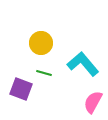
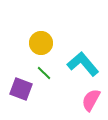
green line: rotated 28 degrees clockwise
pink semicircle: moved 2 px left, 2 px up
